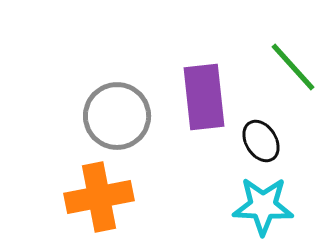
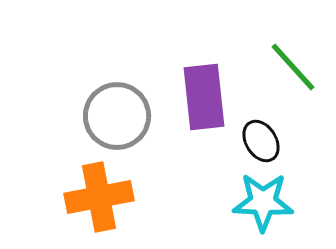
cyan star: moved 4 px up
